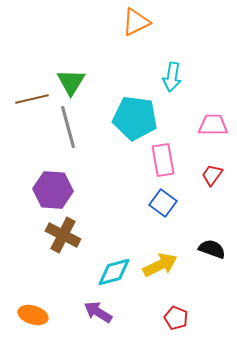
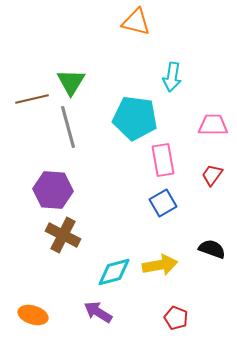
orange triangle: rotated 40 degrees clockwise
blue square: rotated 24 degrees clockwise
yellow arrow: rotated 16 degrees clockwise
